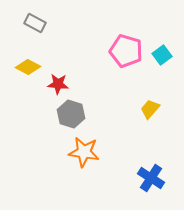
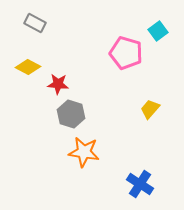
pink pentagon: moved 2 px down
cyan square: moved 4 px left, 24 px up
blue cross: moved 11 px left, 6 px down
